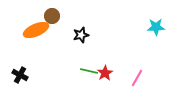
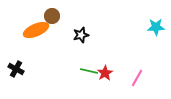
black cross: moved 4 px left, 6 px up
